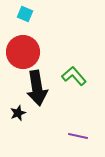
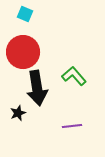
purple line: moved 6 px left, 10 px up; rotated 18 degrees counterclockwise
